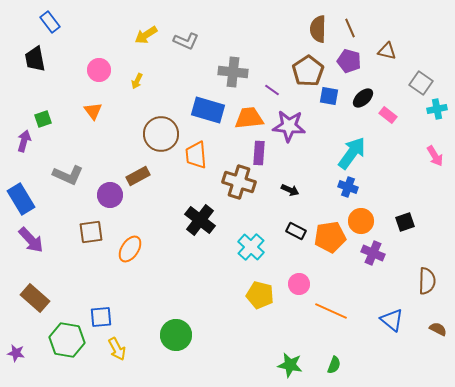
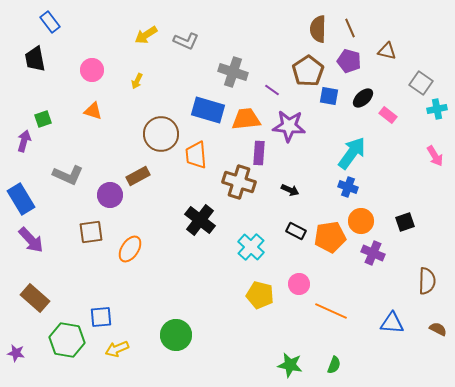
pink circle at (99, 70): moved 7 px left
gray cross at (233, 72): rotated 12 degrees clockwise
orange triangle at (93, 111): rotated 36 degrees counterclockwise
orange trapezoid at (249, 118): moved 3 px left, 1 px down
blue triangle at (392, 320): moved 3 px down; rotated 35 degrees counterclockwise
yellow arrow at (117, 349): rotated 95 degrees clockwise
